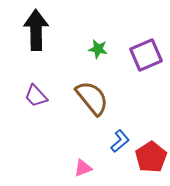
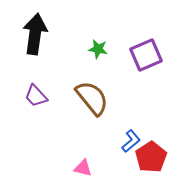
black arrow: moved 1 px left, 4 px down; rotated 9 degrees clockwise
blue L-shape: moved 11 px right
pink triangle: rotated 36 degrees clockwise
